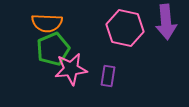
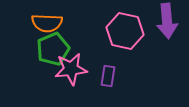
purple arrow: moved 1 px right, 1 px up
pink hexagon: moved 3 px down
